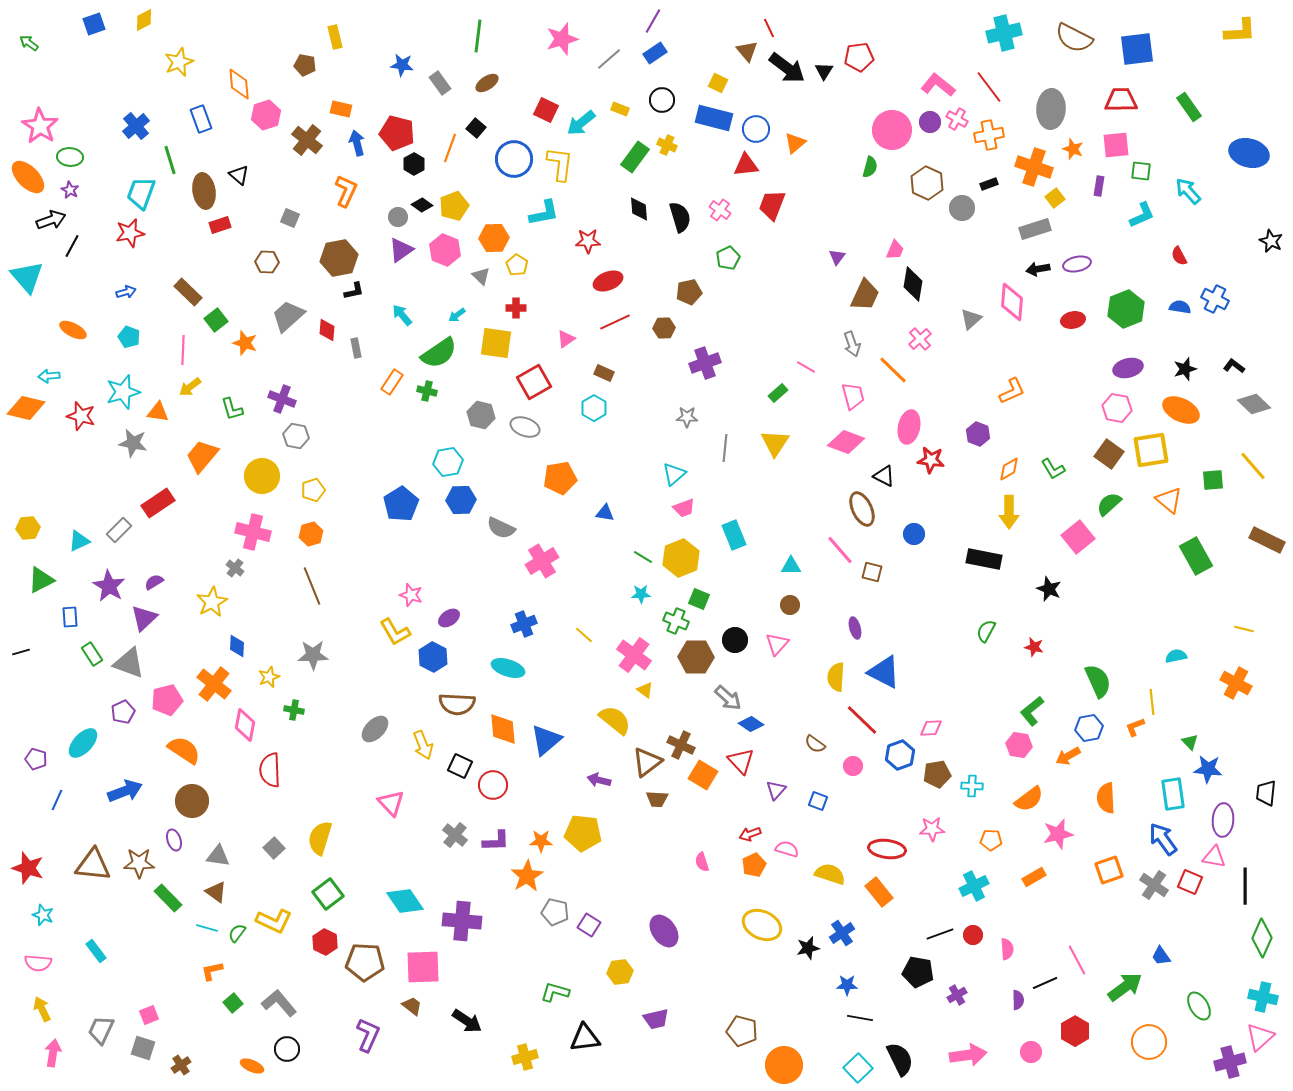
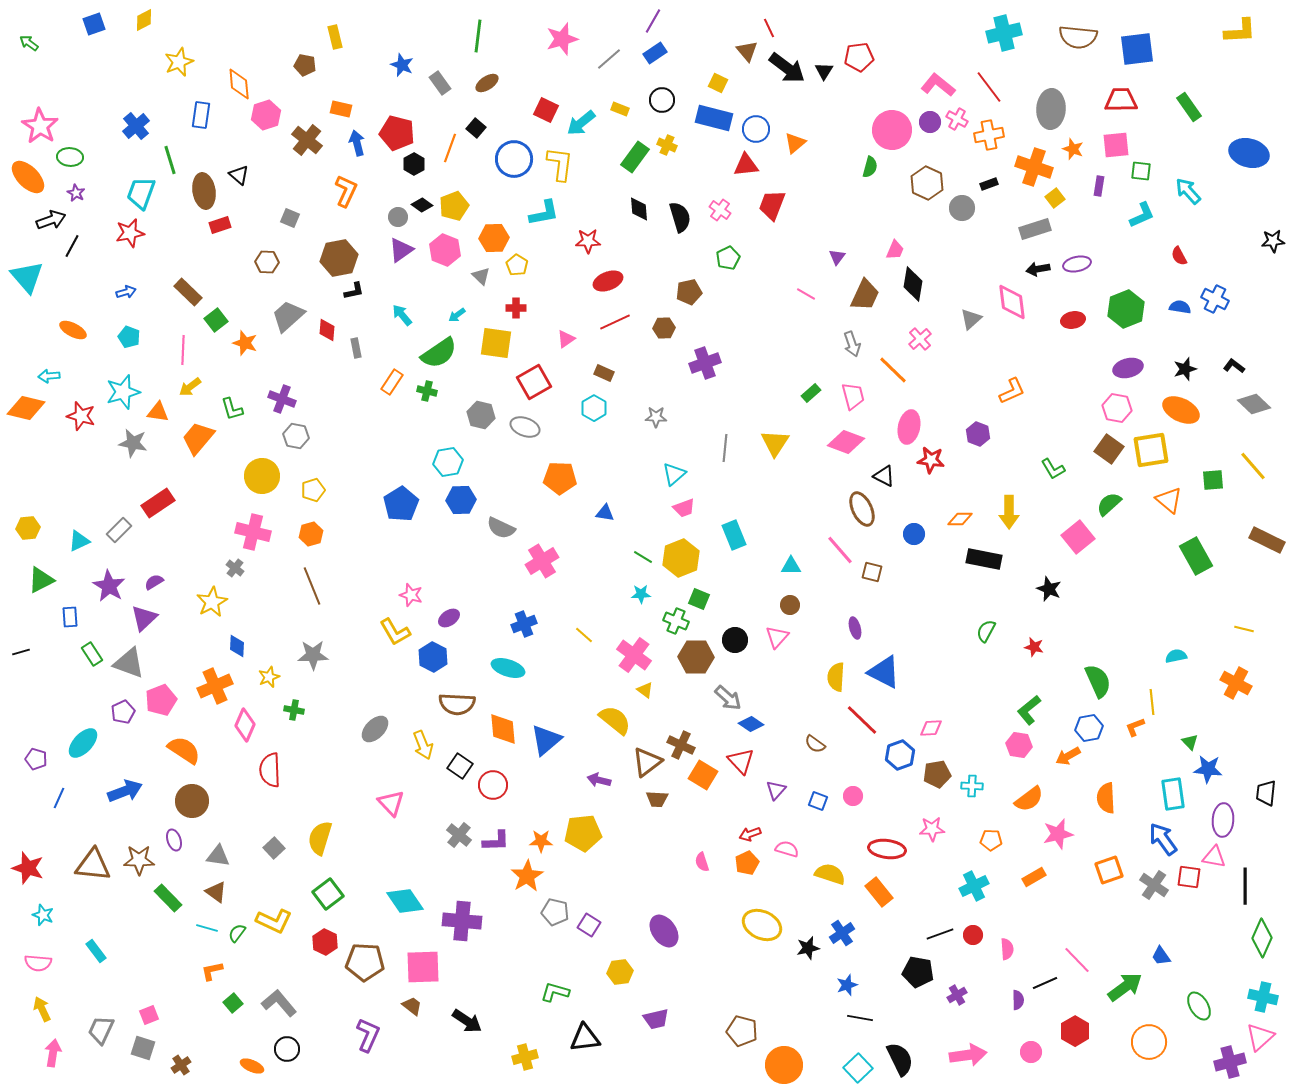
brown semicircle at (1074, 38): moved 4 px right, 1 px up; rotated 21 degrees counterclockwise
blue star at (402, 65): rotated 15 degrees clockwise
blue rectangle at (201, 119): moved 4 px up; rotated 28 degrees clockwise
purple star at (70, 190): moved 6 px right, 3 px down
black star at (1271, 241): moved 2 px right; rotated 30 degrees counterclockwise
pink diamond at (1012, 302): rotated 12 degrees counterclockwise
pink line at (806, 367): moved 73 px up
green rectangle at (778, 393): moved 33 px right
gray star at (687, 417): moved 31 px left
brown square at (1109, 454): moved 5 px up
orange trapezoid at (202, 456): moved 4 px left, 18 px up
orange diamond at (1009, 469): moved 49 px left, 50 px down; rotated 30 degrees clockwise
orange pentagon at (560, 478): rotated 12 degrees clockwise
pink triangle at (777, 644): moved 7 px up
orange cross at (214, 684): moved 1 px right, 2 px down; rotated 28 degrees clockwise
pink pentagon at (167, 700): moved 6 px left; rotated 8 degrees counterclockwise
green L-shape at (1032, 711): moved 3 px left, 1 px up
pink diamond at (245, 725): rotated 12 degrees clockwise
black square at (460, 766): rotated 10 degrees clockwise
pink circle at (853, 766): moved 30 px down
blue line at (57, 800): moved 2 px right, 2 px up
yellow pentagon at (583, 833): rotated 12 degrees counterclockwise
gray cross at (455, 835): moved 4 px right
brown star at (139, 863): moved 3 px up
orange pentagon at (754, 865): moved 7 px left, 2 px up
red square at (1190, 882): moved 1 px left, 5 px up; rotated 15 degrees counterclockwise
pink line at (1077, 960): rotated 16 degrees counterclockwise
blue star at (847, 985): rotated 20 degrees counterclockwise
